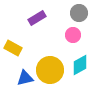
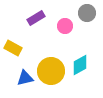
gray circle: moved 8 px right
purple rectangle: moved 1 px left
pink circle: moved 8 px left, 9 px up
yellow circle: moved 1 px right, 1 px down
